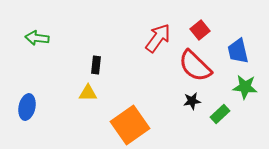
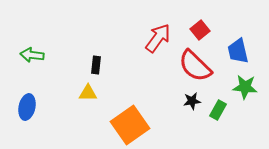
green arrow: moved 5 px left, 17 px down
green rectangle: moved 2 px left, 4 px up; rotated 18 degrees counterclockwise
